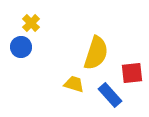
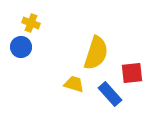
yellow cross: rotated 24 degrees counterclockwise
blue rectangle: moved 1 px up
